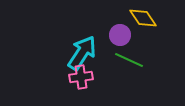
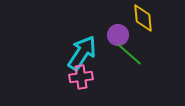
yellow diamond: rotated 28 degrees clockwise
purple circle: moved 2 px left
green line: moved 6 px up; rotated 16 degrees clockwise
